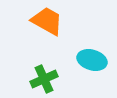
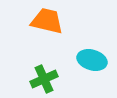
orange trapezoid: rotated 16 degrees counterclockwise
